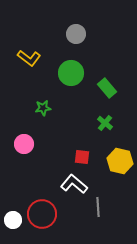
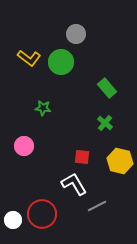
green circle: moved 10 px left, 11 px up
green star: rotated 14 degrees clockwise
pink circle: moved 2 px down
white L-shape: rotated 20 degrees clockwise
gray line: moved 1 px left, 1 px up; rotated 66 degrees clockwise
